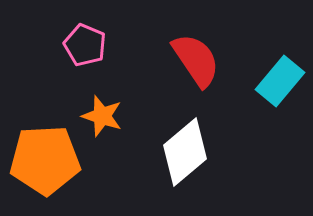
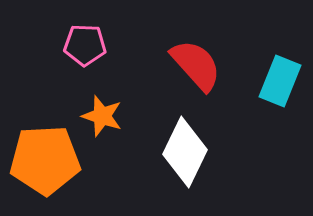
pink pentagon: rotated 21 degrees counterclockwise
red semicircle: moved 5 px down; rotated 8 degrees counterclockwise
cyan rectangle: rotated 18 degrees counterclockwise
white diamond: rotated 24 degrees counterclockwise
